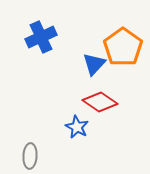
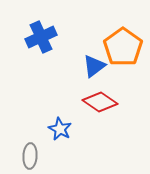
blue triangle: moved 2 px down; rotated 10 degrees clockwise
blue star: moved 17 px left, 2 px down
